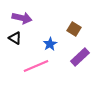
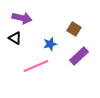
blue star: rotated 16 degrees clockwise
purple rectangle: moved 1 px left, 1 px up
